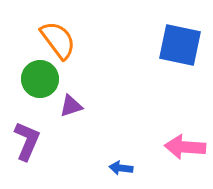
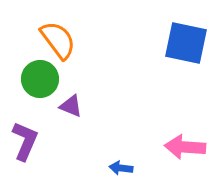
blue square: moved 6 px right, 2 px up
purple triangle: rotated 40 degrees clockwise
purple L-shape: moved 2 px left
